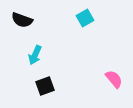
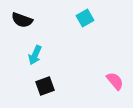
pink semicircle: moved 1 px right, 2 px down
